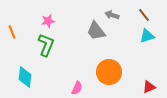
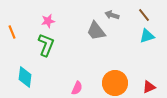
orange circle: moved 6 px right, 11 px down
